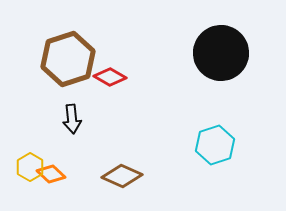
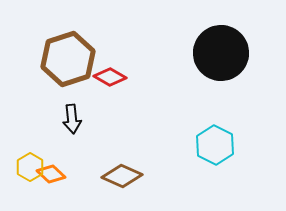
cyan hexagon: rotated 15 degrees counterclockwise
